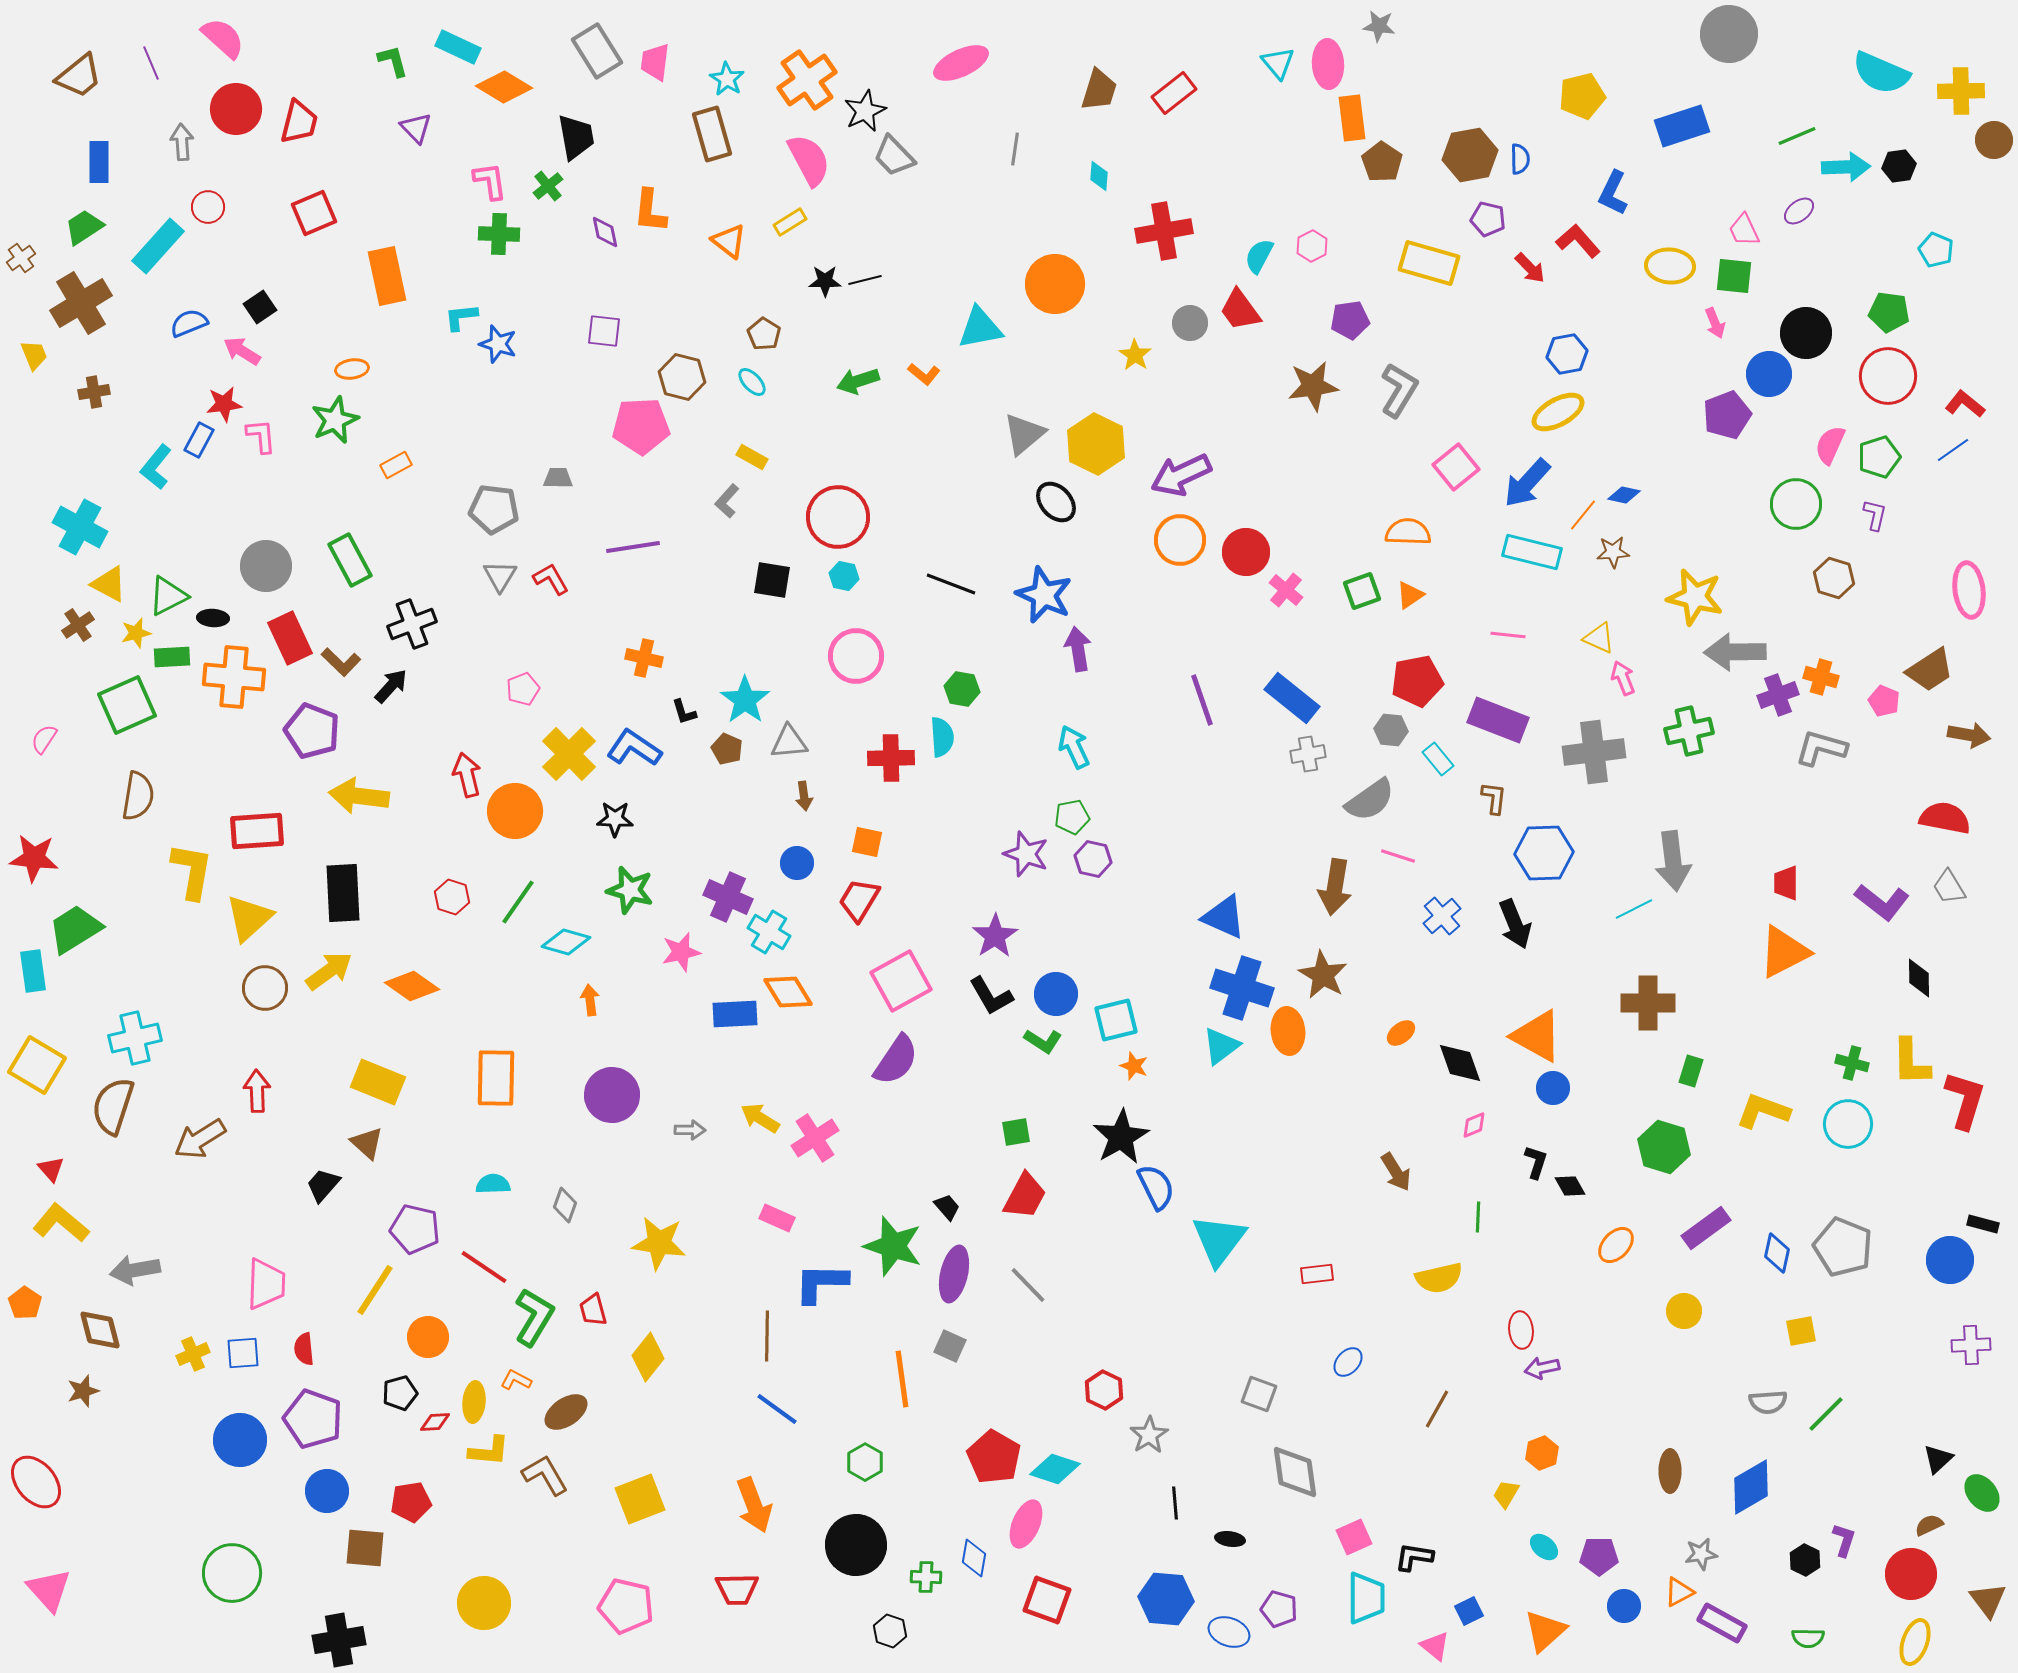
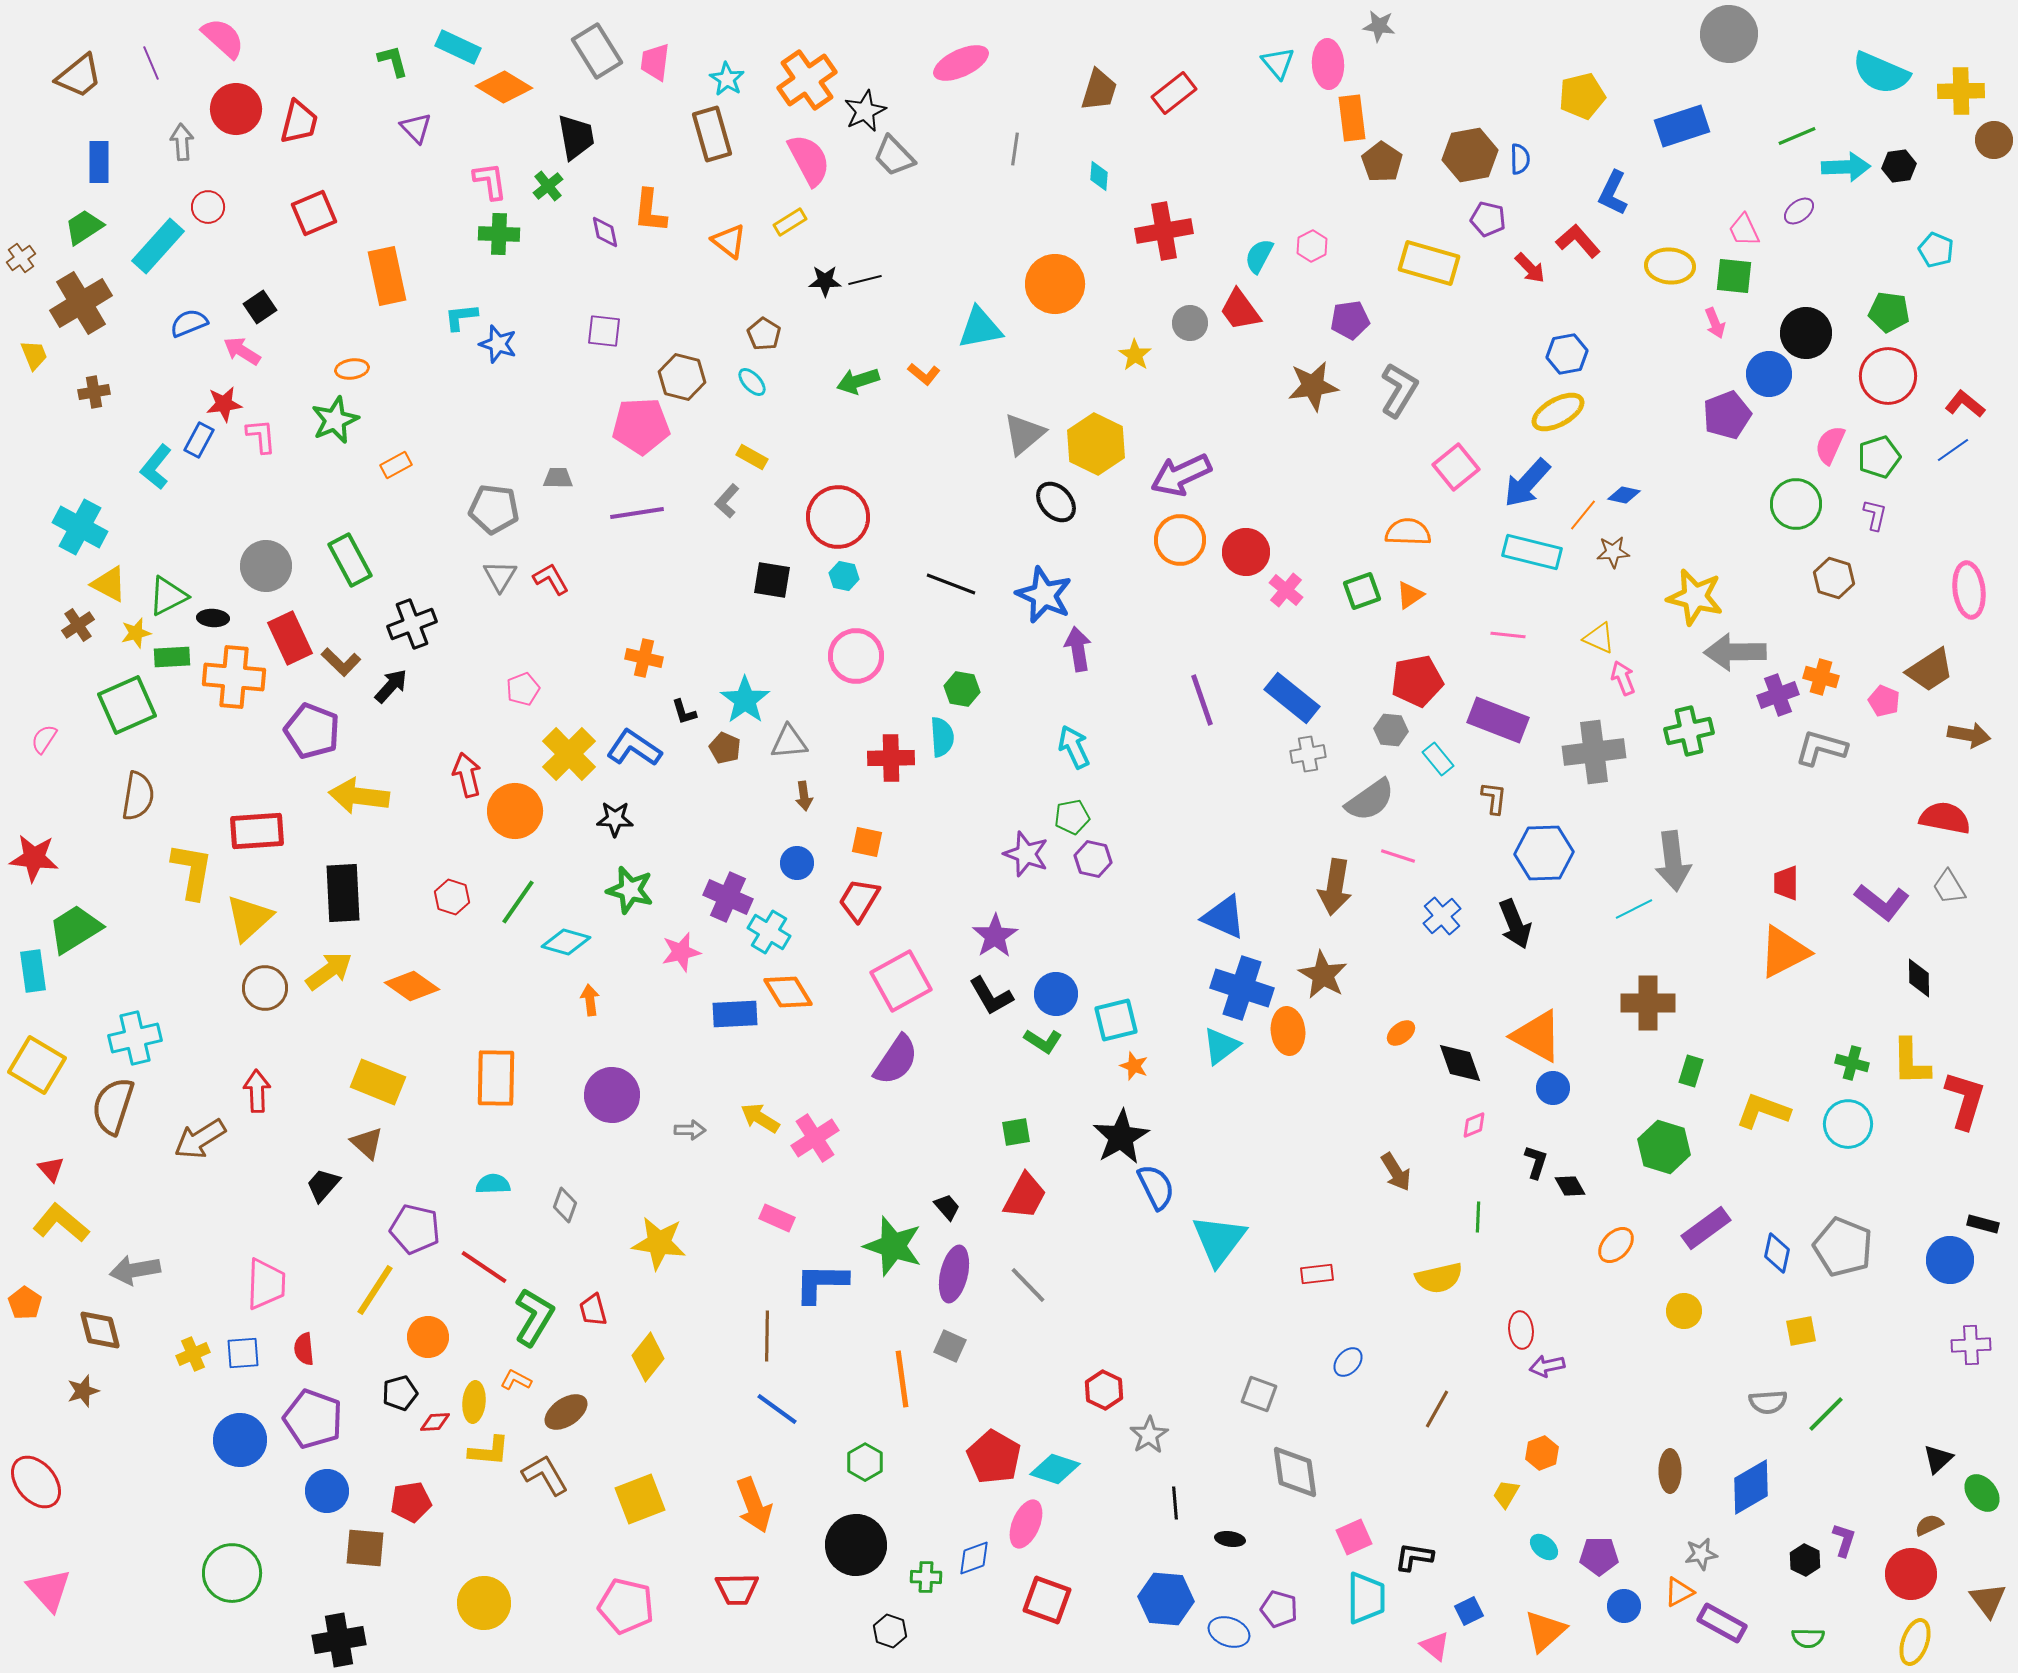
purple line at (633, 547): moved 4 px right, 34 px up
brown pentagon at (727, 749): moved 2 px left, 1 px up
purple arrow at (1542, 1368): moved 5 px right, 2 px up
blue diamond at (974, 1558): rotated 60 degrees clockwise
